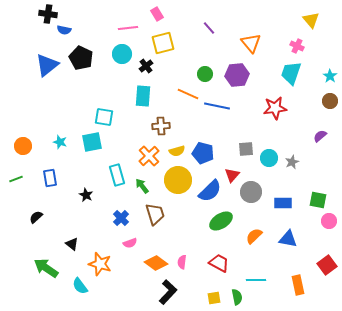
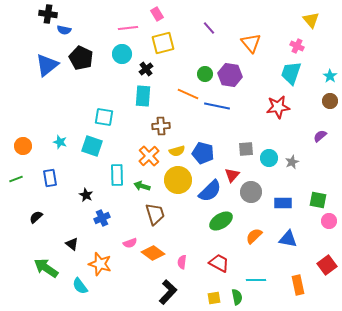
black cross at (146, 66): moved 3 px down
purple hexagon at (237, 75): moved 7 px left; rotated 15 degrees clockwise
red star at (275, 108): moved 3 px right, 1 px up
cyan square at (92, 142): moved 4 px down; rotated 30 degrees clockwise
cyan rectangle at (117, 175): rotated 15 degrees clockwise
green arrow at (142, 186): rotated 35 degrees counterclockwise
blue cross at (121, 218): moved 19 px left; rotated 21 degrees clockwise
orange diamond at (156, 263): moved 3 px left, 10 px up
